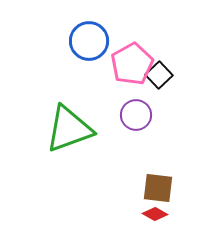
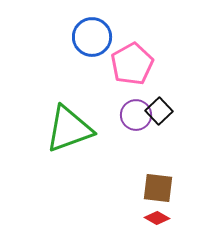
blue circle: moved 3 px right, 4 px up
black square: moved 36 px down
red diamond: moved 2 px right, 4 px down
